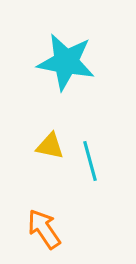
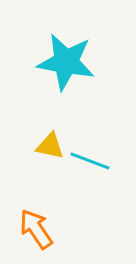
cyan line: rotated 54 degrees counterclockwise
orange arrow: moved 8 px left
